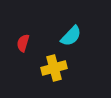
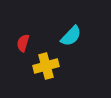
yellow cross: moved 8 px left, 2 px up
